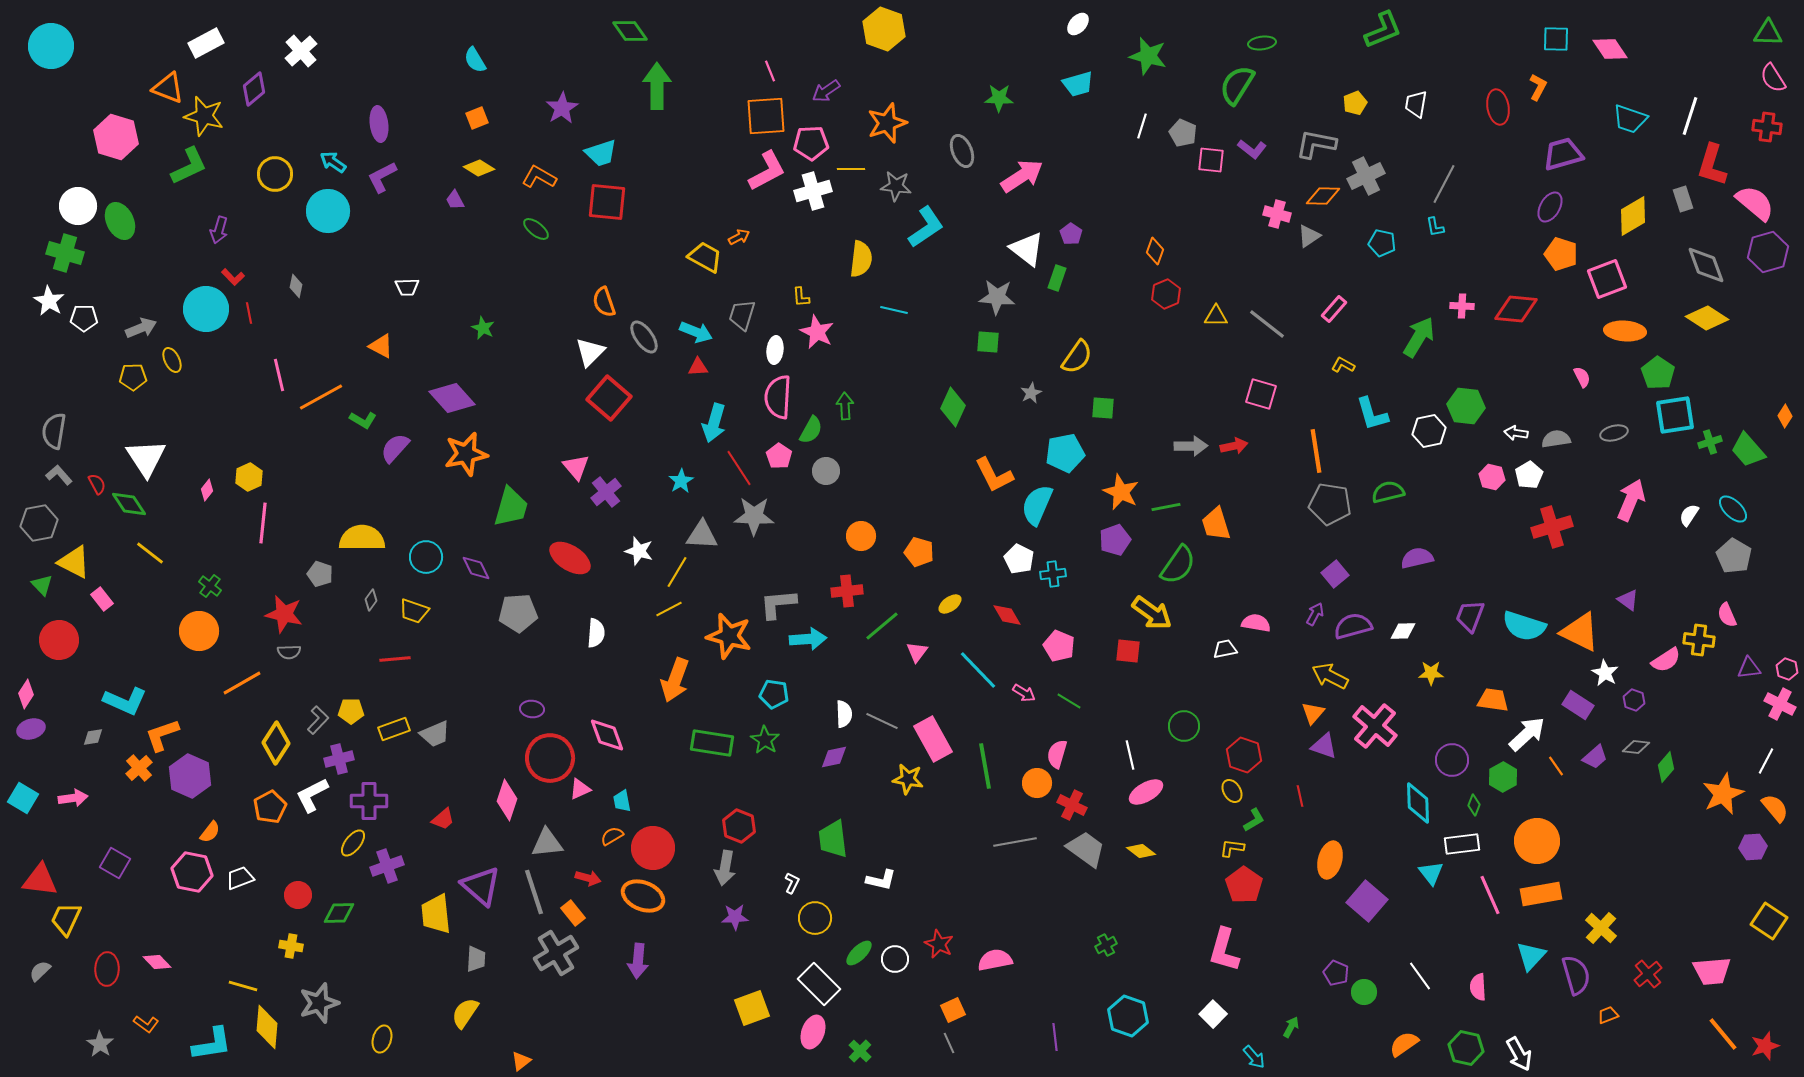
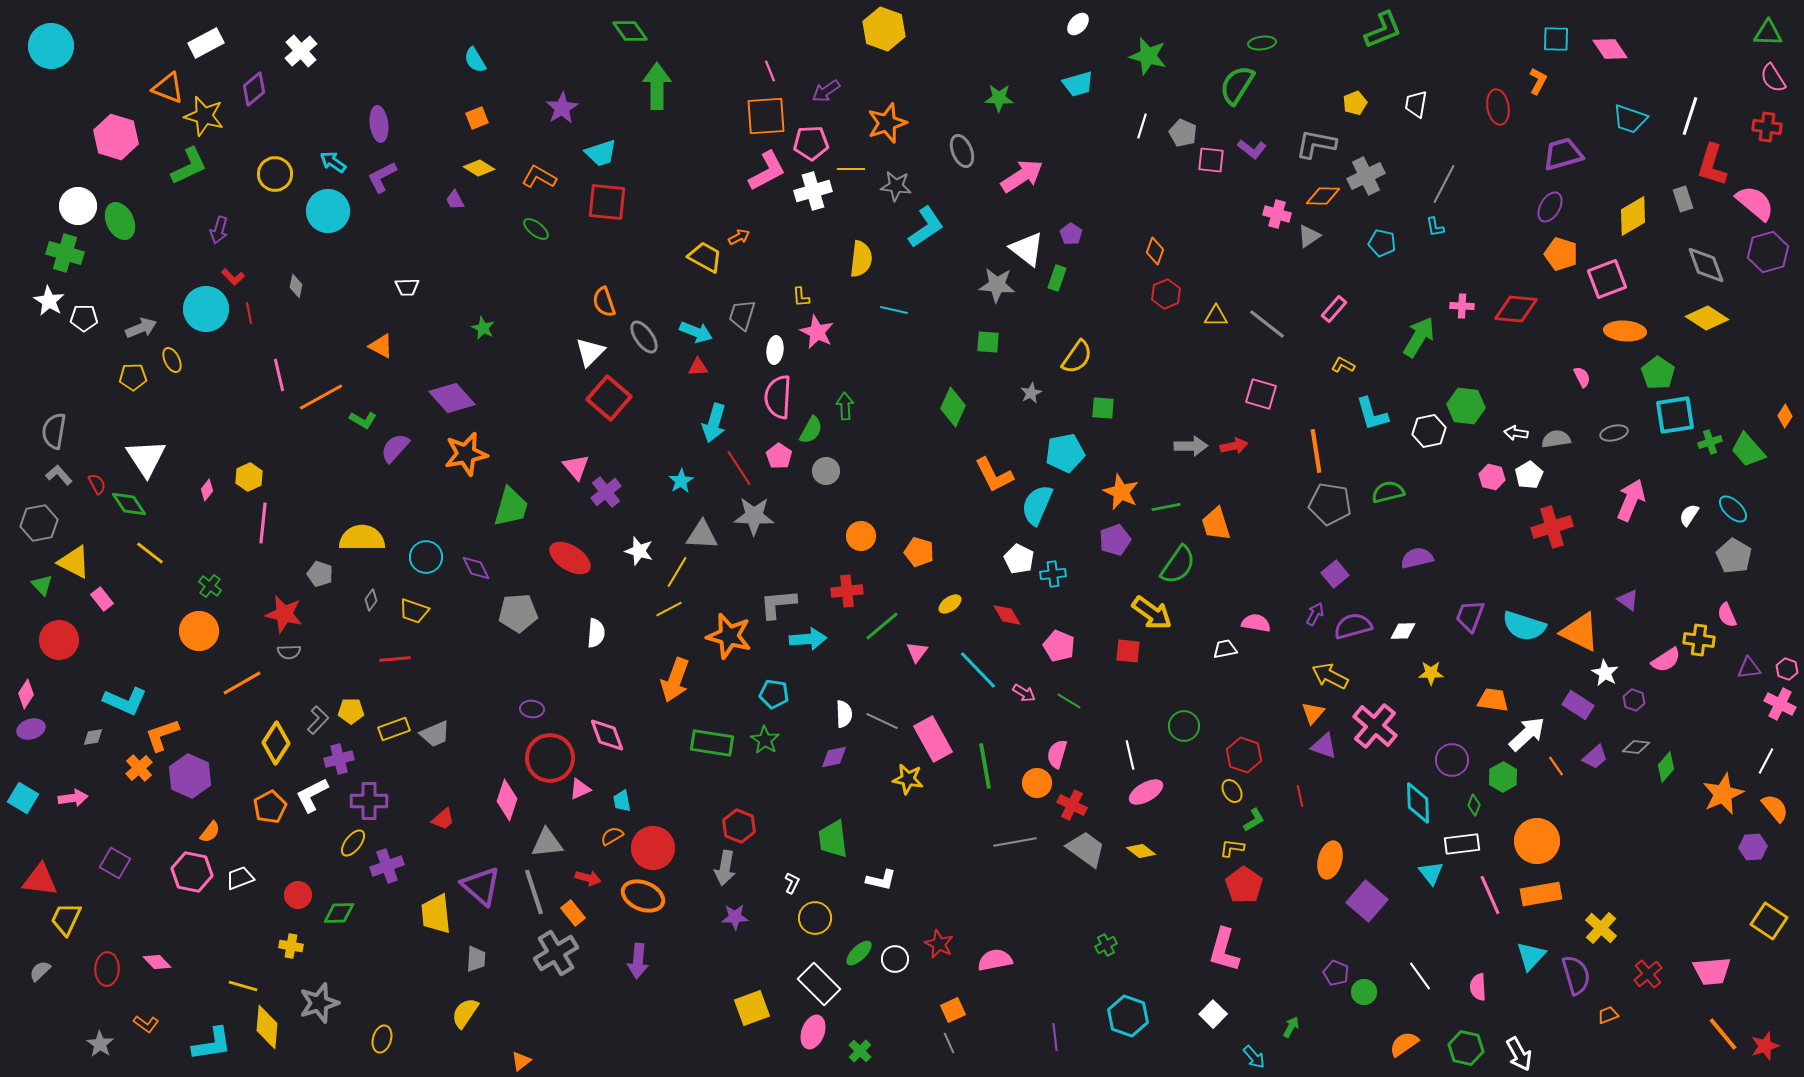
orange L-shape at (1538, 87): moved 6 px up
gray star at (997, 297): moved 12 px up
